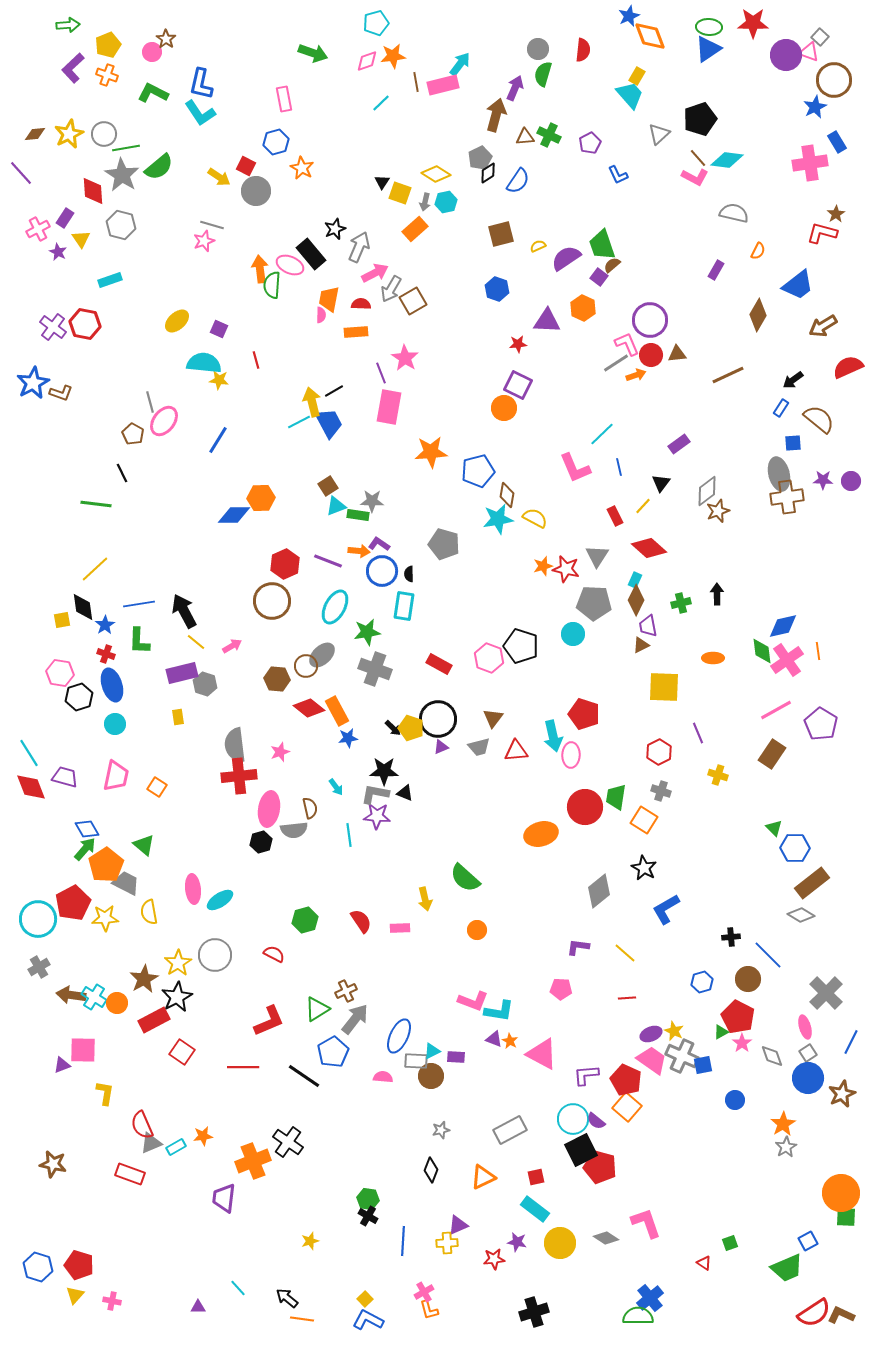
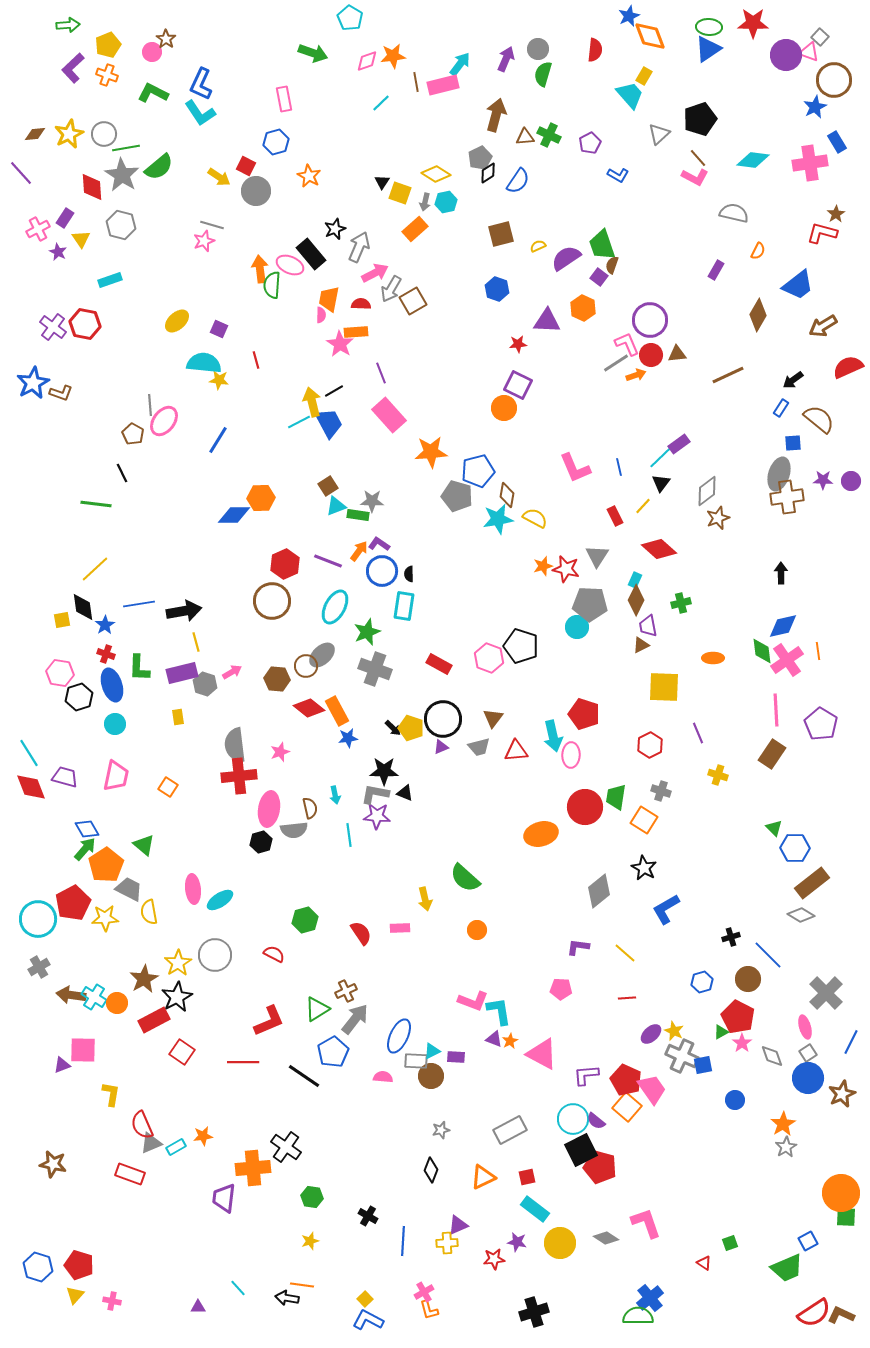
cyan pentagon at (376, 23): moved 26 px left, 5 px up; rotated 25 degrees counterclockwise
red semicircle at (583, 50): moved 12 px right
yellow rectangle at (637, 76): moved 7 px right
blue L-shape at (201, 84): rotated 12 degrees clockwise
purple arrow at (515, 88): moved 9 px left, 29 px up
cyan diamond at (727, 160): moved 26 px right
orange star at (302, 168): moved 7 px right, 8 px down
blue L-shape at (618, 175): rotated 35 degrees counterclockwise
red diamond at (93, 191): moved 1 px left, 4 px up
brown semicircle at (612, 265): rotated 30 degrees counterclockwise
pink star at (405, 358): moved 65 px left, 14 px up
gray line at (150, 402): moved 3 px down; rotated 10 degrees clockwise
pink rectangle at (389, 407): moved 8 px down; rotated 52 degrees counterclockwise
cyan line at (602, 434): moved 59 px right, 23 px down
gray ellipse at (779, 474): rotated 32 degrees clockwise
brown star at (718, 511): moved 7 px down
gray pentagon at (444, 544): moved 13 px right, 48 px up
red diamond at (649, 548): moved 10 px right, 1 px down
orange arrow at (359, 551): rotated 60 degrees counterclockwise
black arrow at (717, 594): moved 64 px right, 21 px up
gray pentagon at (594, 603): moved 4 px left, 1 px down
black arrow at (184, 611): rotated 108 degrees clockwise
green star at (367, 632): rotated 12 degrees counterclockwise
cyan circle at (573, 634): moved 4 px right, 7 px up
green L-shape at (139, 641): moved 27 px down
yellow line at (196, 642): rotated 36 degrees clockwise
pink arrow at (232, 646): moved 26 px down
pink line at (776, 710): rotated 64 degrees counterclockwise
black circle at (438, 719): moved 5 px right
red hexagon at (659, 752): moved 9 px left, 7 px up
orange square at (157, 787): moved 11 px right
cyan arrow at (336, 787): moved 1 px left, 8 px down; rotated 24 degrees clockwise
gray trapezoid at (126, 883): moved 3 px right, 6 px down
red semicircle at (361, 921): moved 12 px down
black cross at (731, 937): rotated 12 degrees counterclockwise
cyan L-shape at (499, 1011): rotated 108 degrees counterclockwise
purple ellipse at (651, 1034): rotated 20 degrees counterclockwise
orange star at (510, 1041): rotated 14 degrees clockwise
pink trapezoid at (652, 1060): moved 29 px down; rotated 20 degrees clockwise
red line at (243, 1067): moved 5 px up
yellow L-shape at (105, 1093): moved 6 px right, 1 px down
black cross at (288, 1142): moved 2 px left, 5 px down
orange cross at (253, 1161): moved 7 px down; rotated 16 degrees clockwise
red square at (536, 1177): moved 9 px left
green hexagon at (368, 1199): moved 56 px left, 2 px up
black arrow at (287, 1298): rotated 30 degrees counterclockwise
orange line at (302, 1319): moved 34 px up
